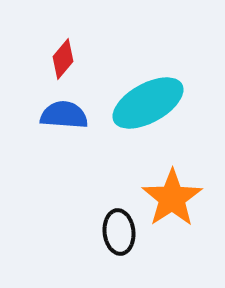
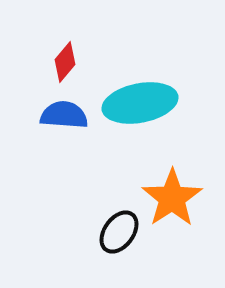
red diamond: moved 2 px right, 3 px down
cyan ellipse: moved 8 px left; rotated 18 degrees clockwise
black ellipse: rotated 42 degrees clockwise
